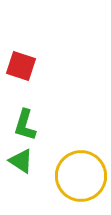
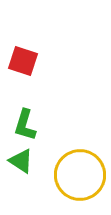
red square: moved 2 px right, 5 px up
yellow circle: moved 1 px left, 1 px up
